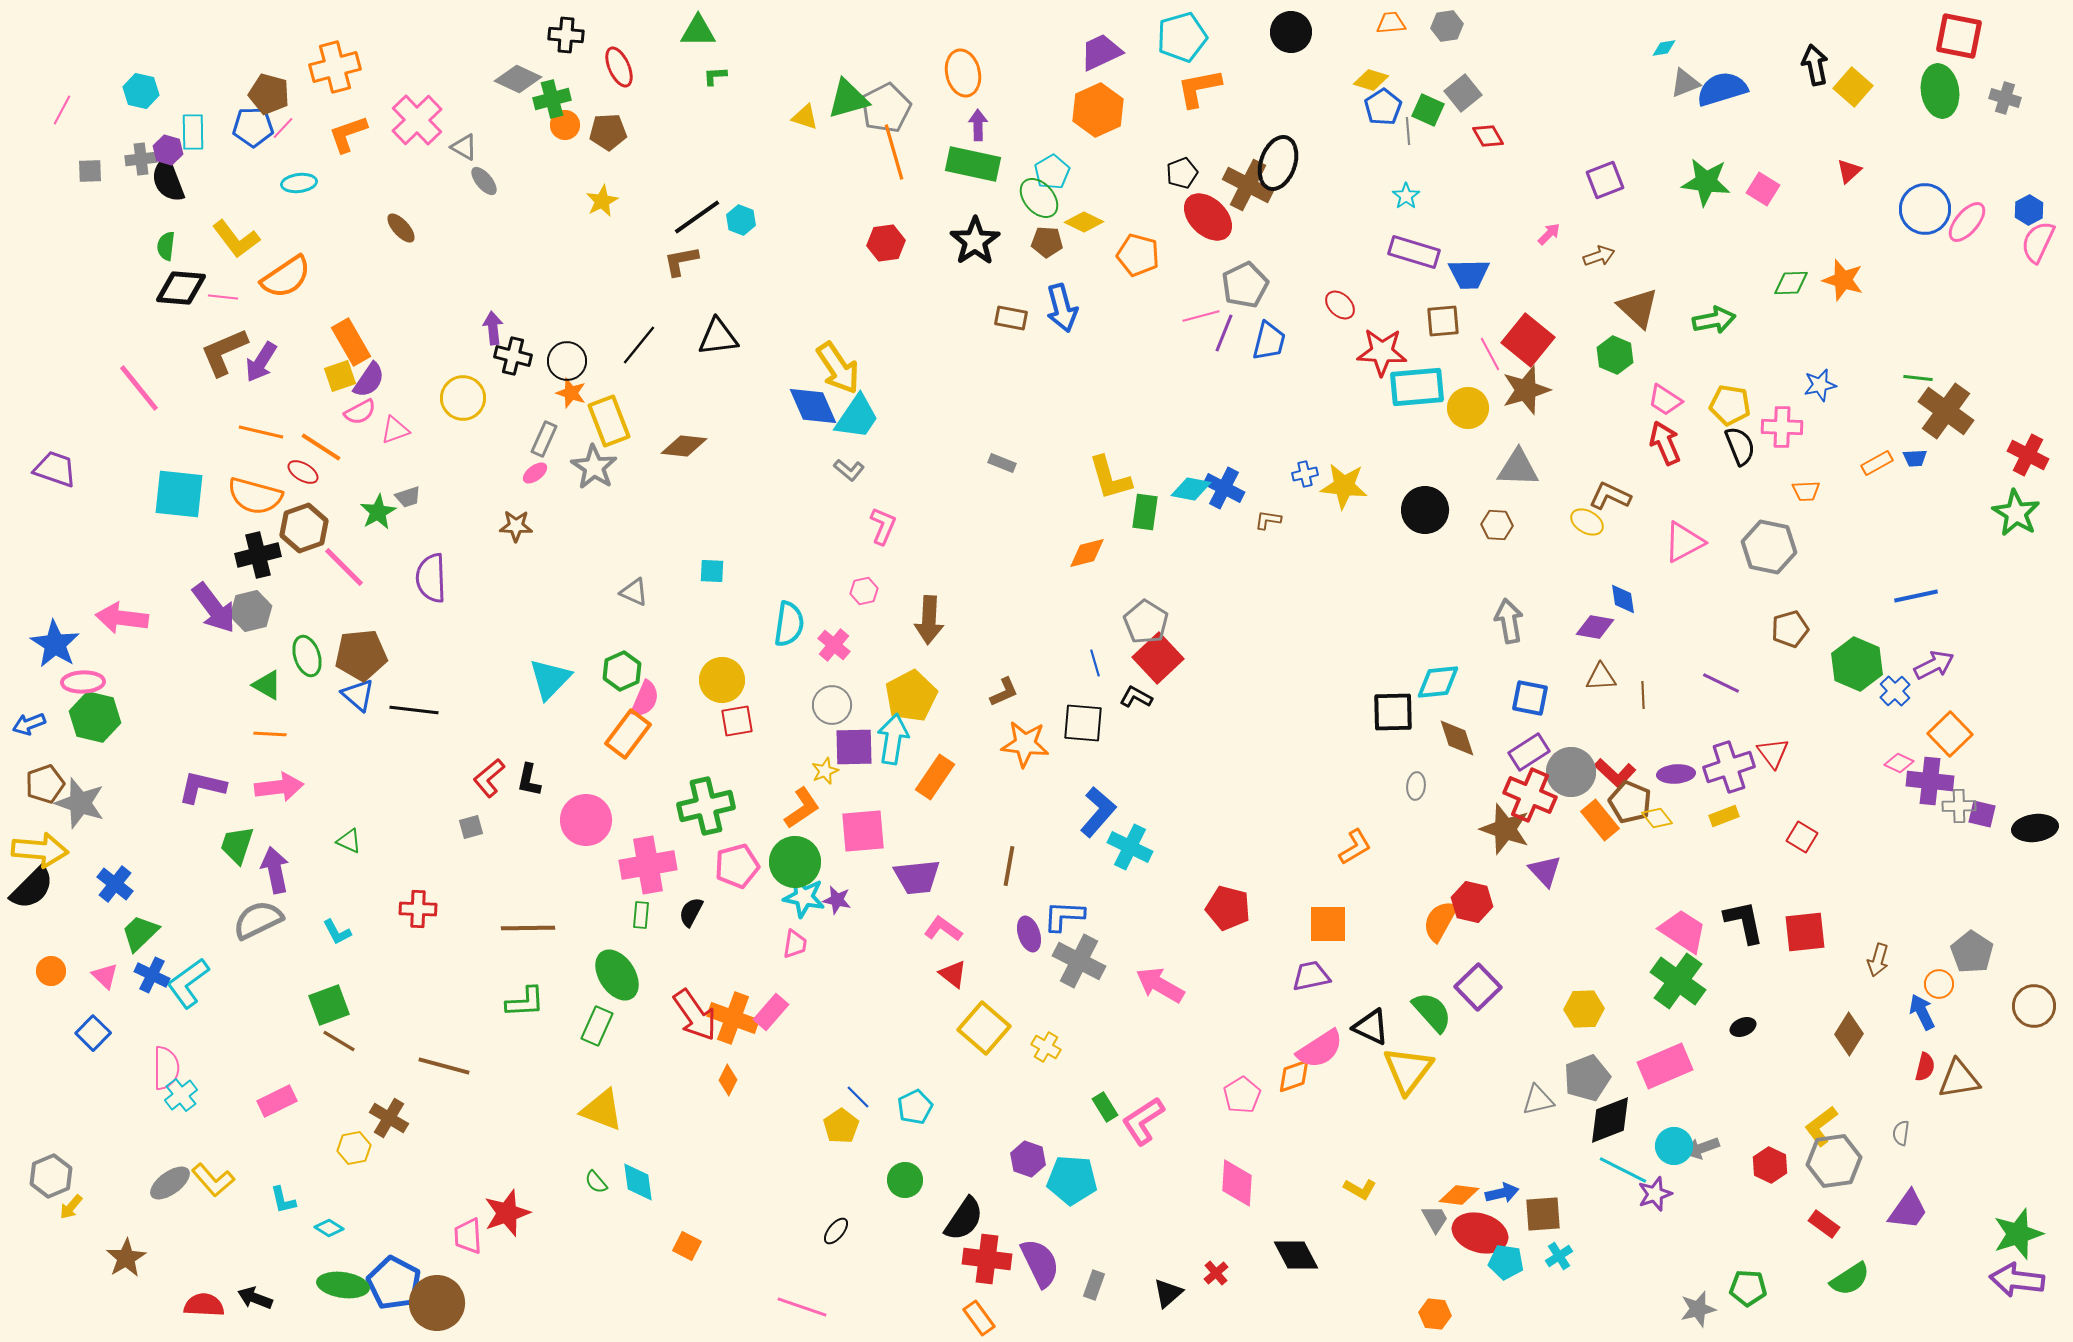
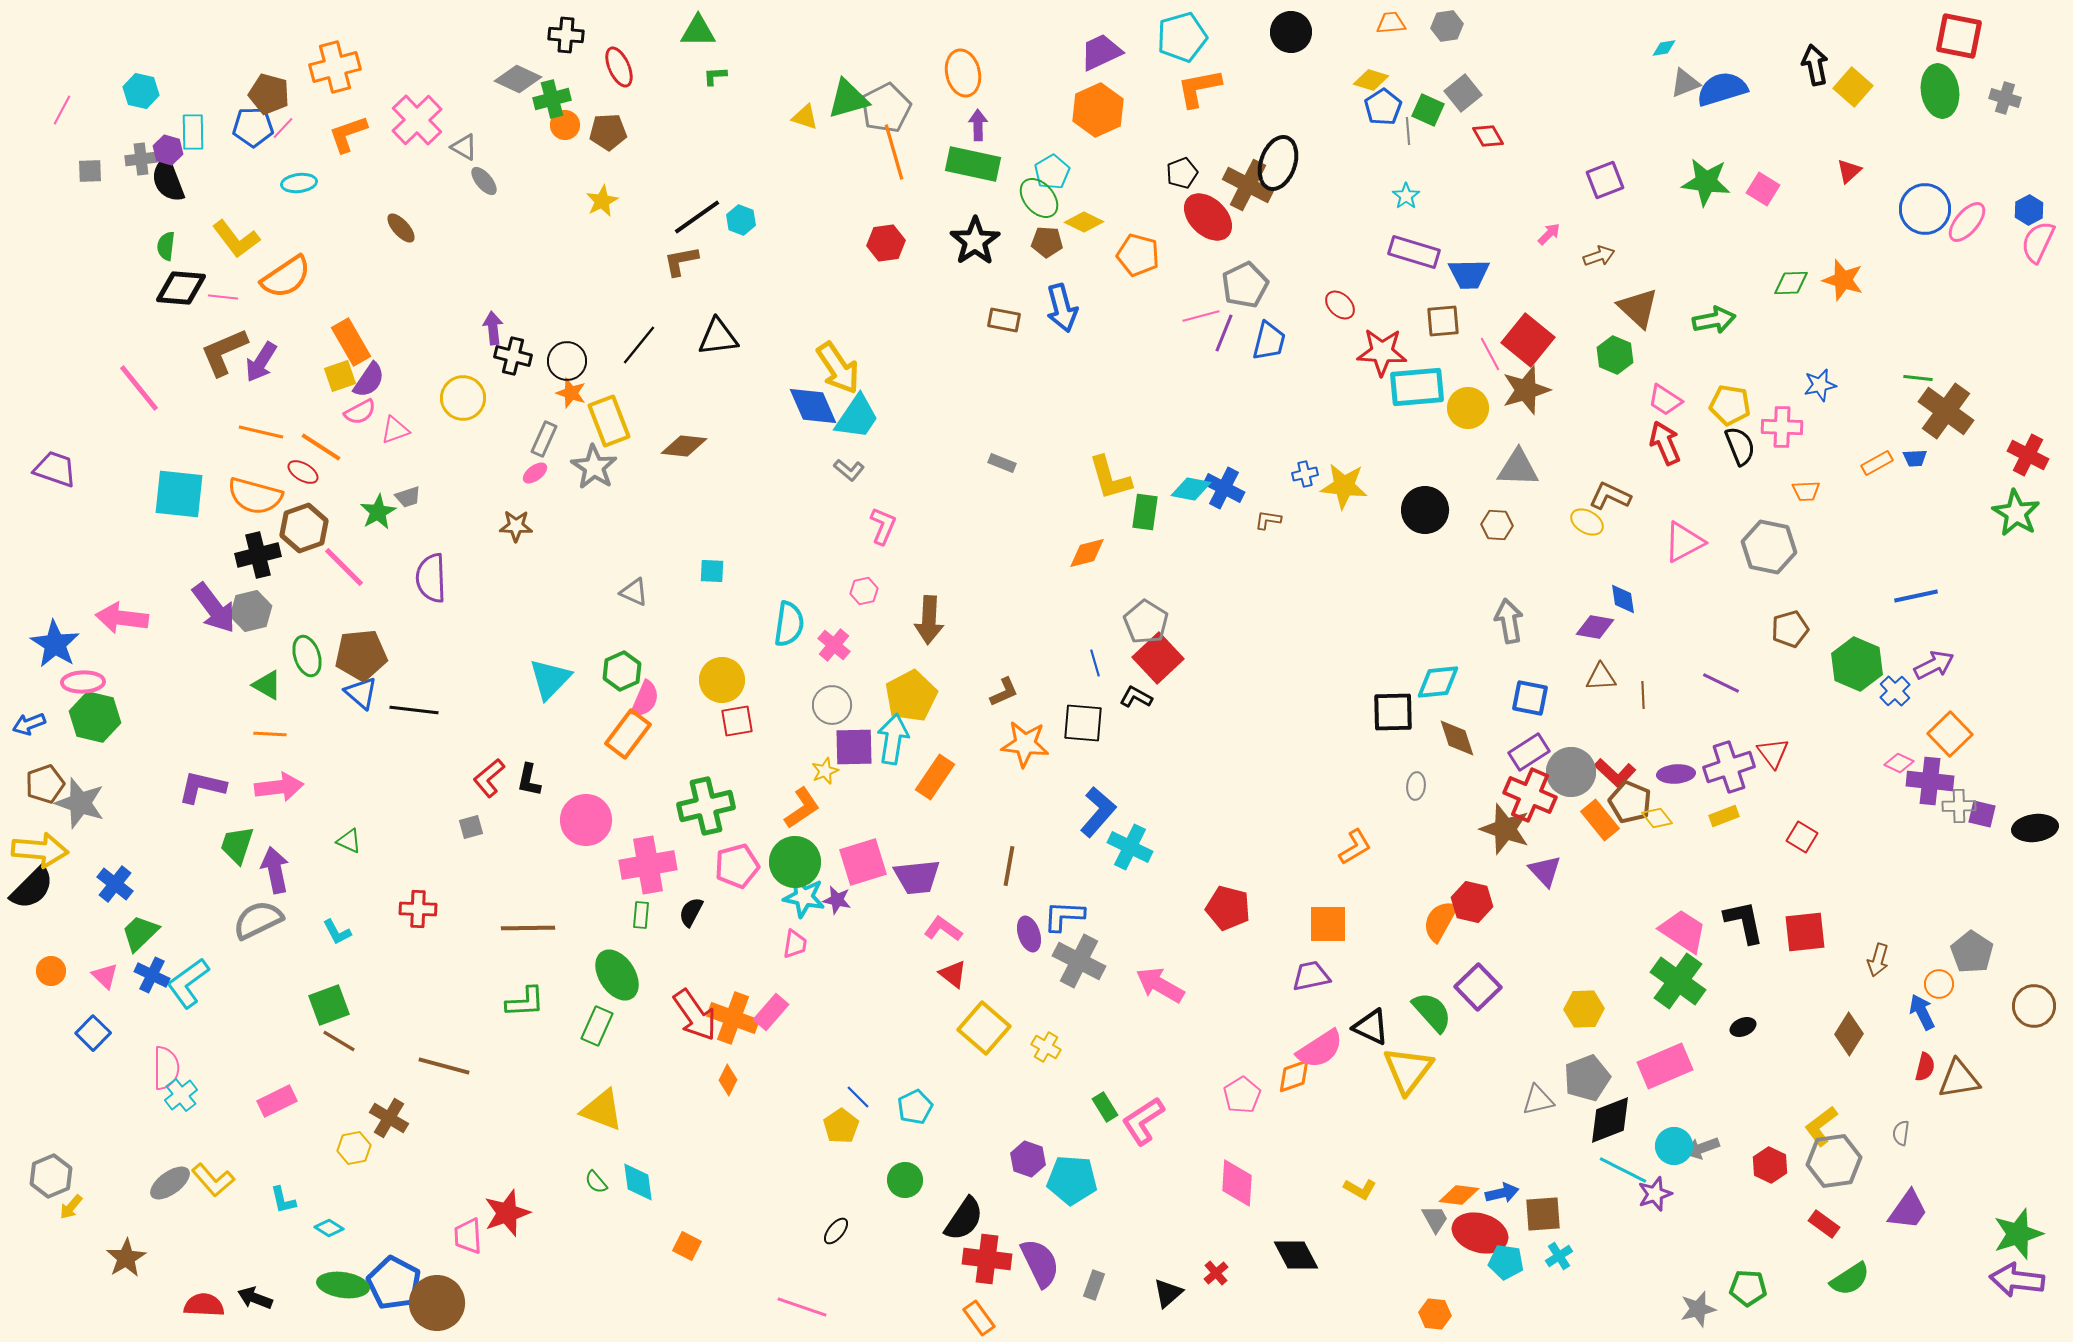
brown rectangle at (1011, 318): moved 7 px left, 2 px down
blue triangle at (358, 695): moved 3 px right, 2 px up
pink square at (863, 831): moved 31 px down; rotated 12 degrees counterclockwise
